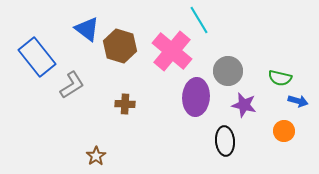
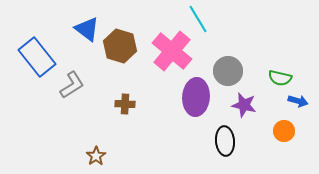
cyan line: moved 1 px left, 1 px up
